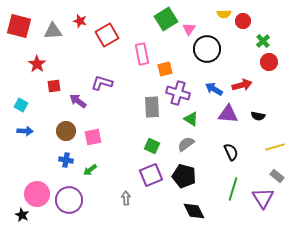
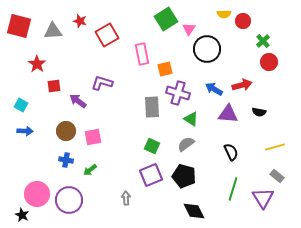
black semicircle at (258, 116): moved 1 px right, 4 px up
